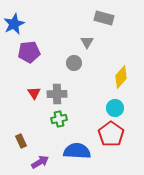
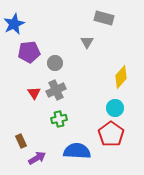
gray circle: moved 19 px left
gray cross: moved 1 px left, 4 px up; rotated 24 degrees counterclockwise
purple arrow: moved 3 px left, 4 px up
